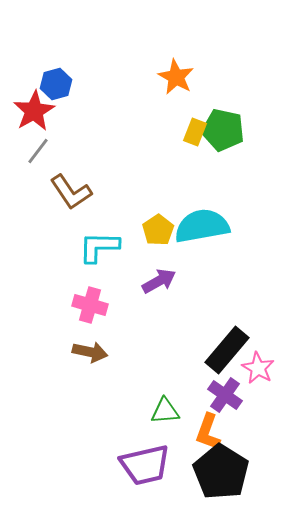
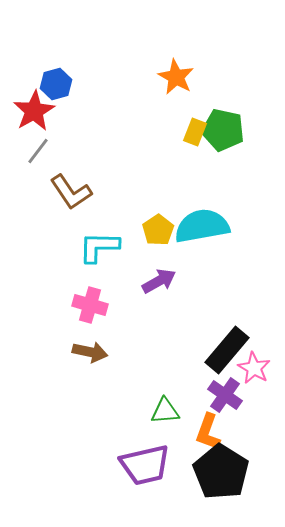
pink star: moved 4 px left
